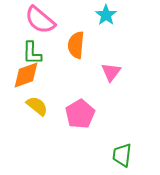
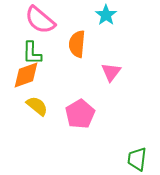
orange semicircle: moved 1 px right, 1 px up
green trapezoid: moved 15 px right, 4 px down
